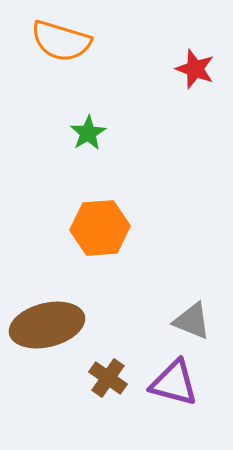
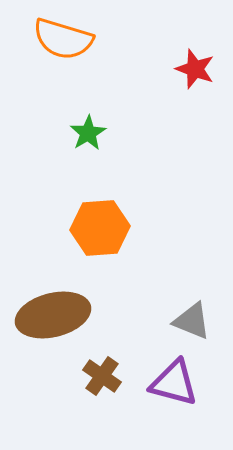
orange semicircle: moved 2 px right, 2 px up
brown ellipse: moved 6 px right, 10 px up
brown cross: moved 6 px left, 2 px up
